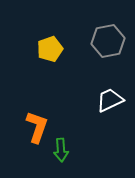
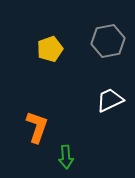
green arrow: moved 5 px right, 7 px down
